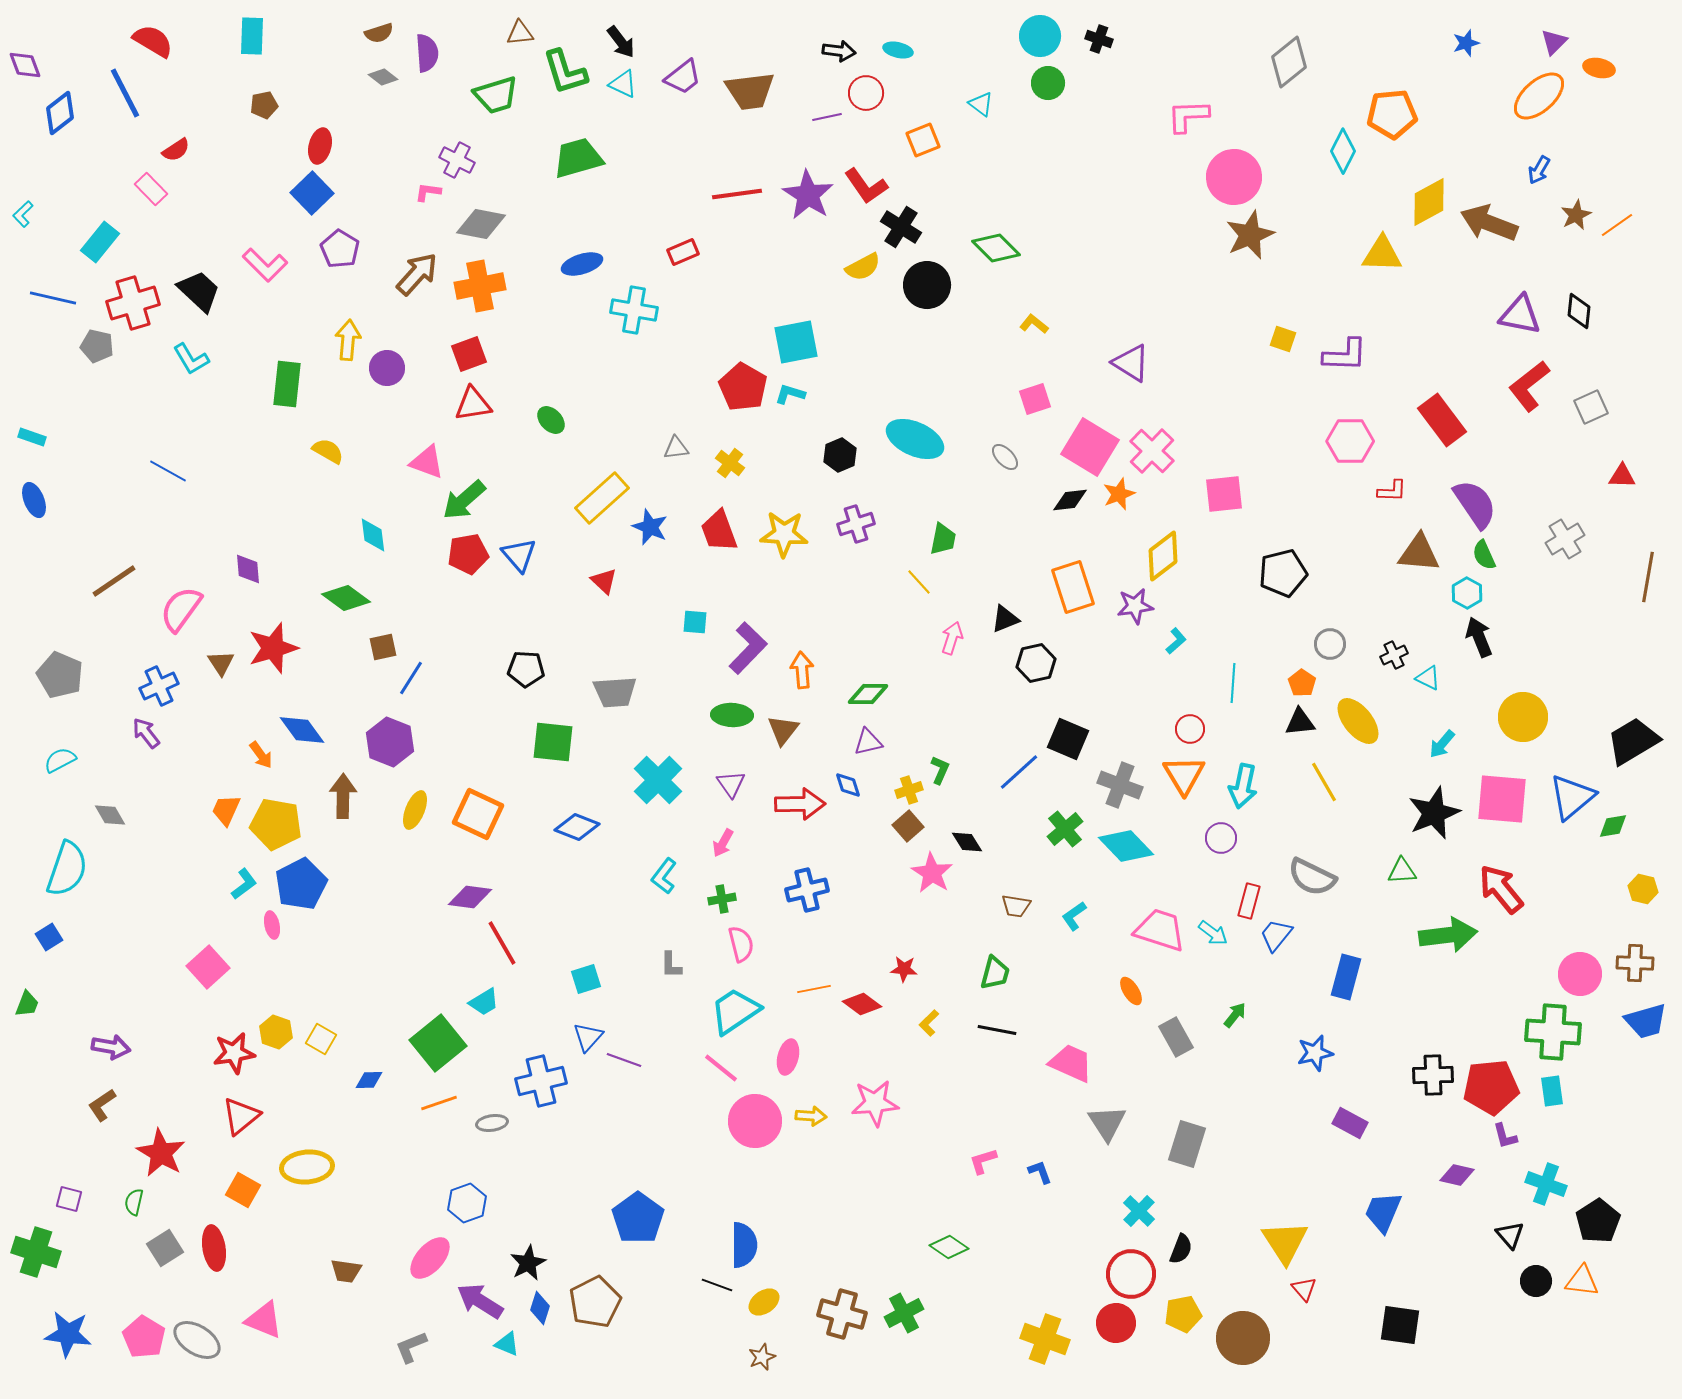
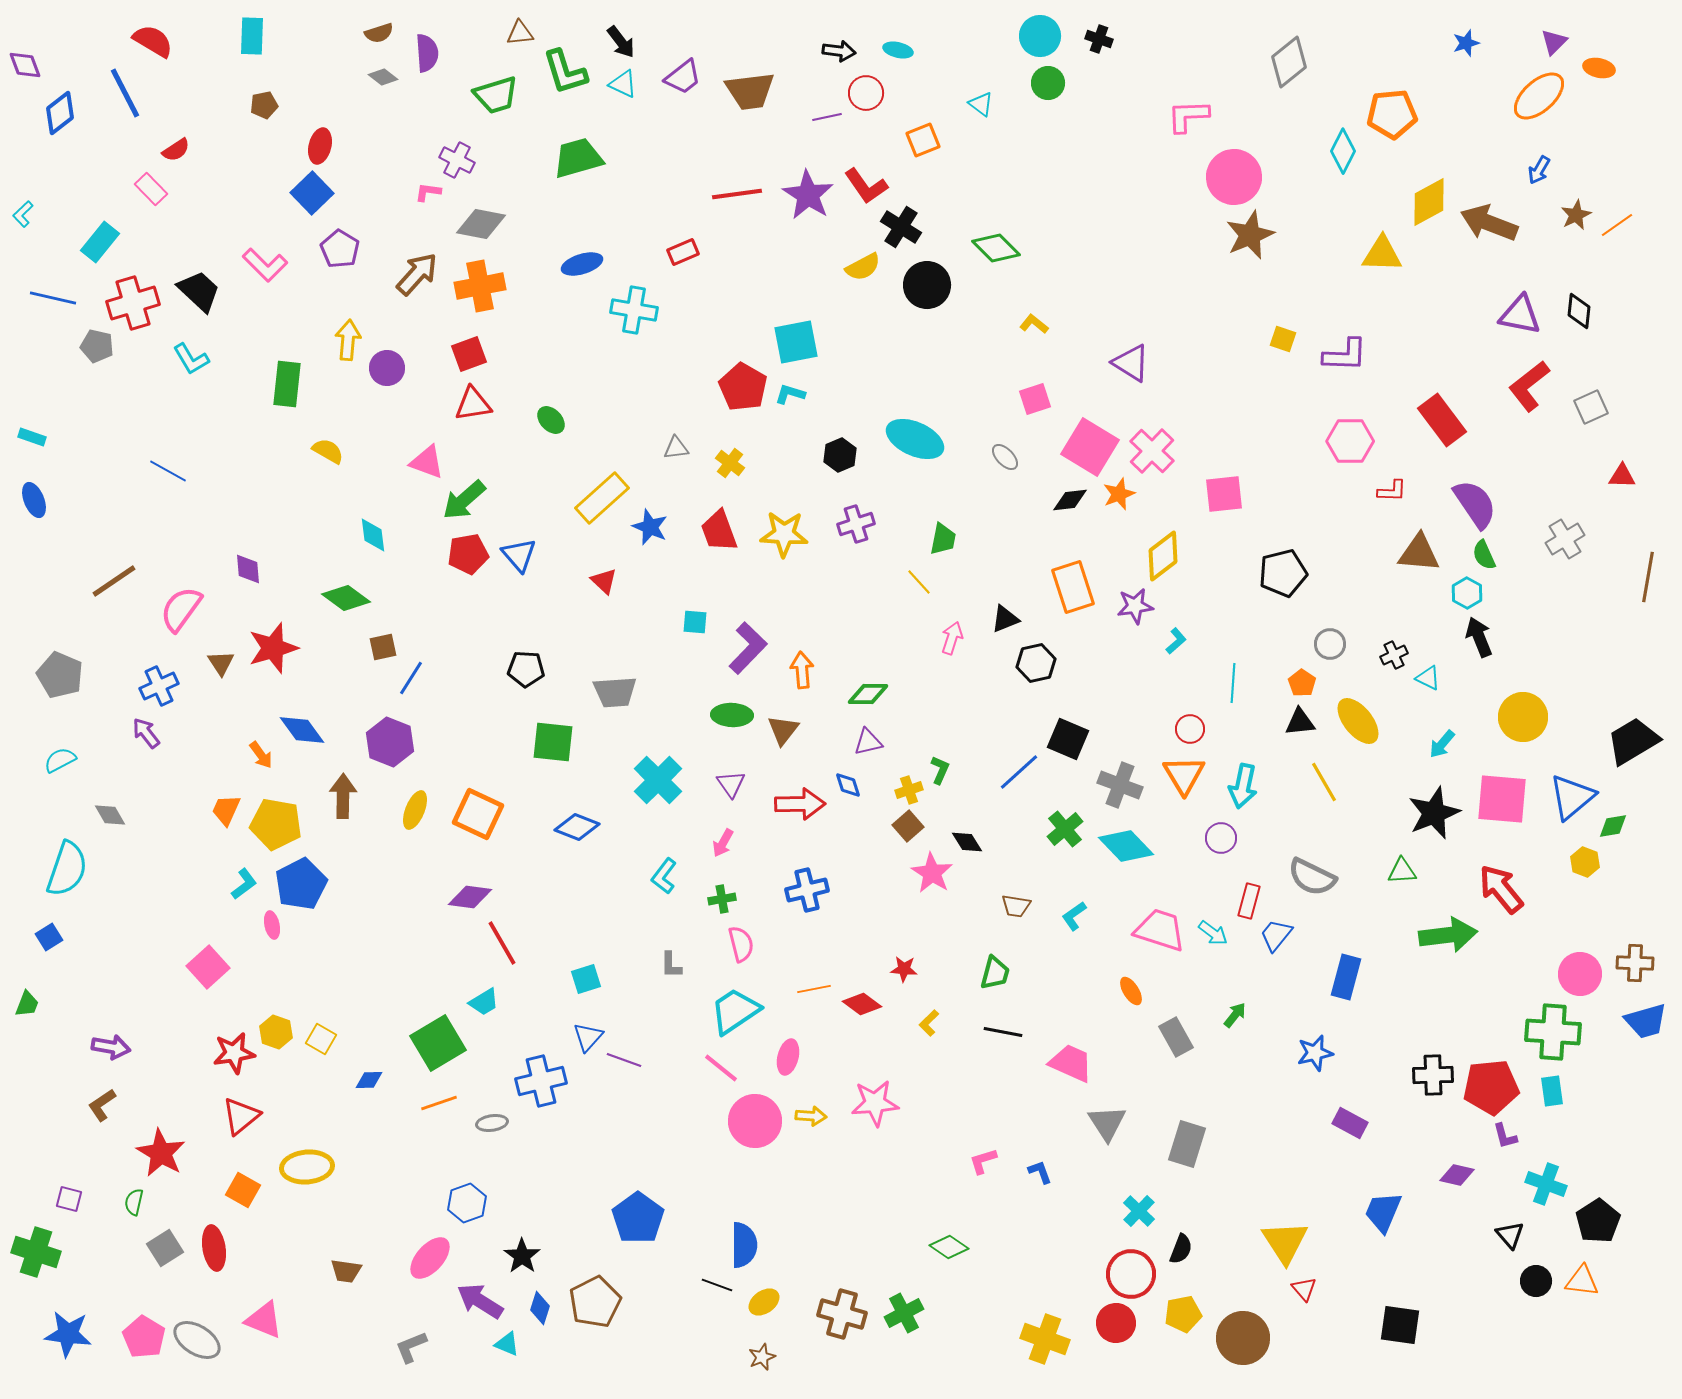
yellow hexagon at (1643, 889): moved 58 px left, 27 px up; rotated 8 degrees clockwise
black line at (997, 1030): moved 6 px right, 2 px down
green square at (438, 1043): rotated 8 degrees clockwise
black star at (528, 1263): moved 6 px left, 7 px up; rotated 9 degrees counterclockwise
